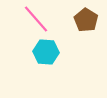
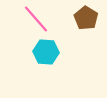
brown pentagon: moved 2 px up
